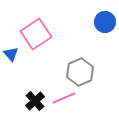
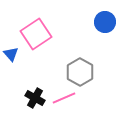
gray hexagon: rotated 8 degrees counterclockwise
black cross: moved 3 px up; rotated 18 degrees counterclockwise
